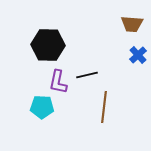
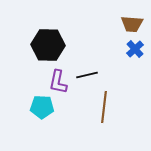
blue cross: moved 3 px left, 6 px up
